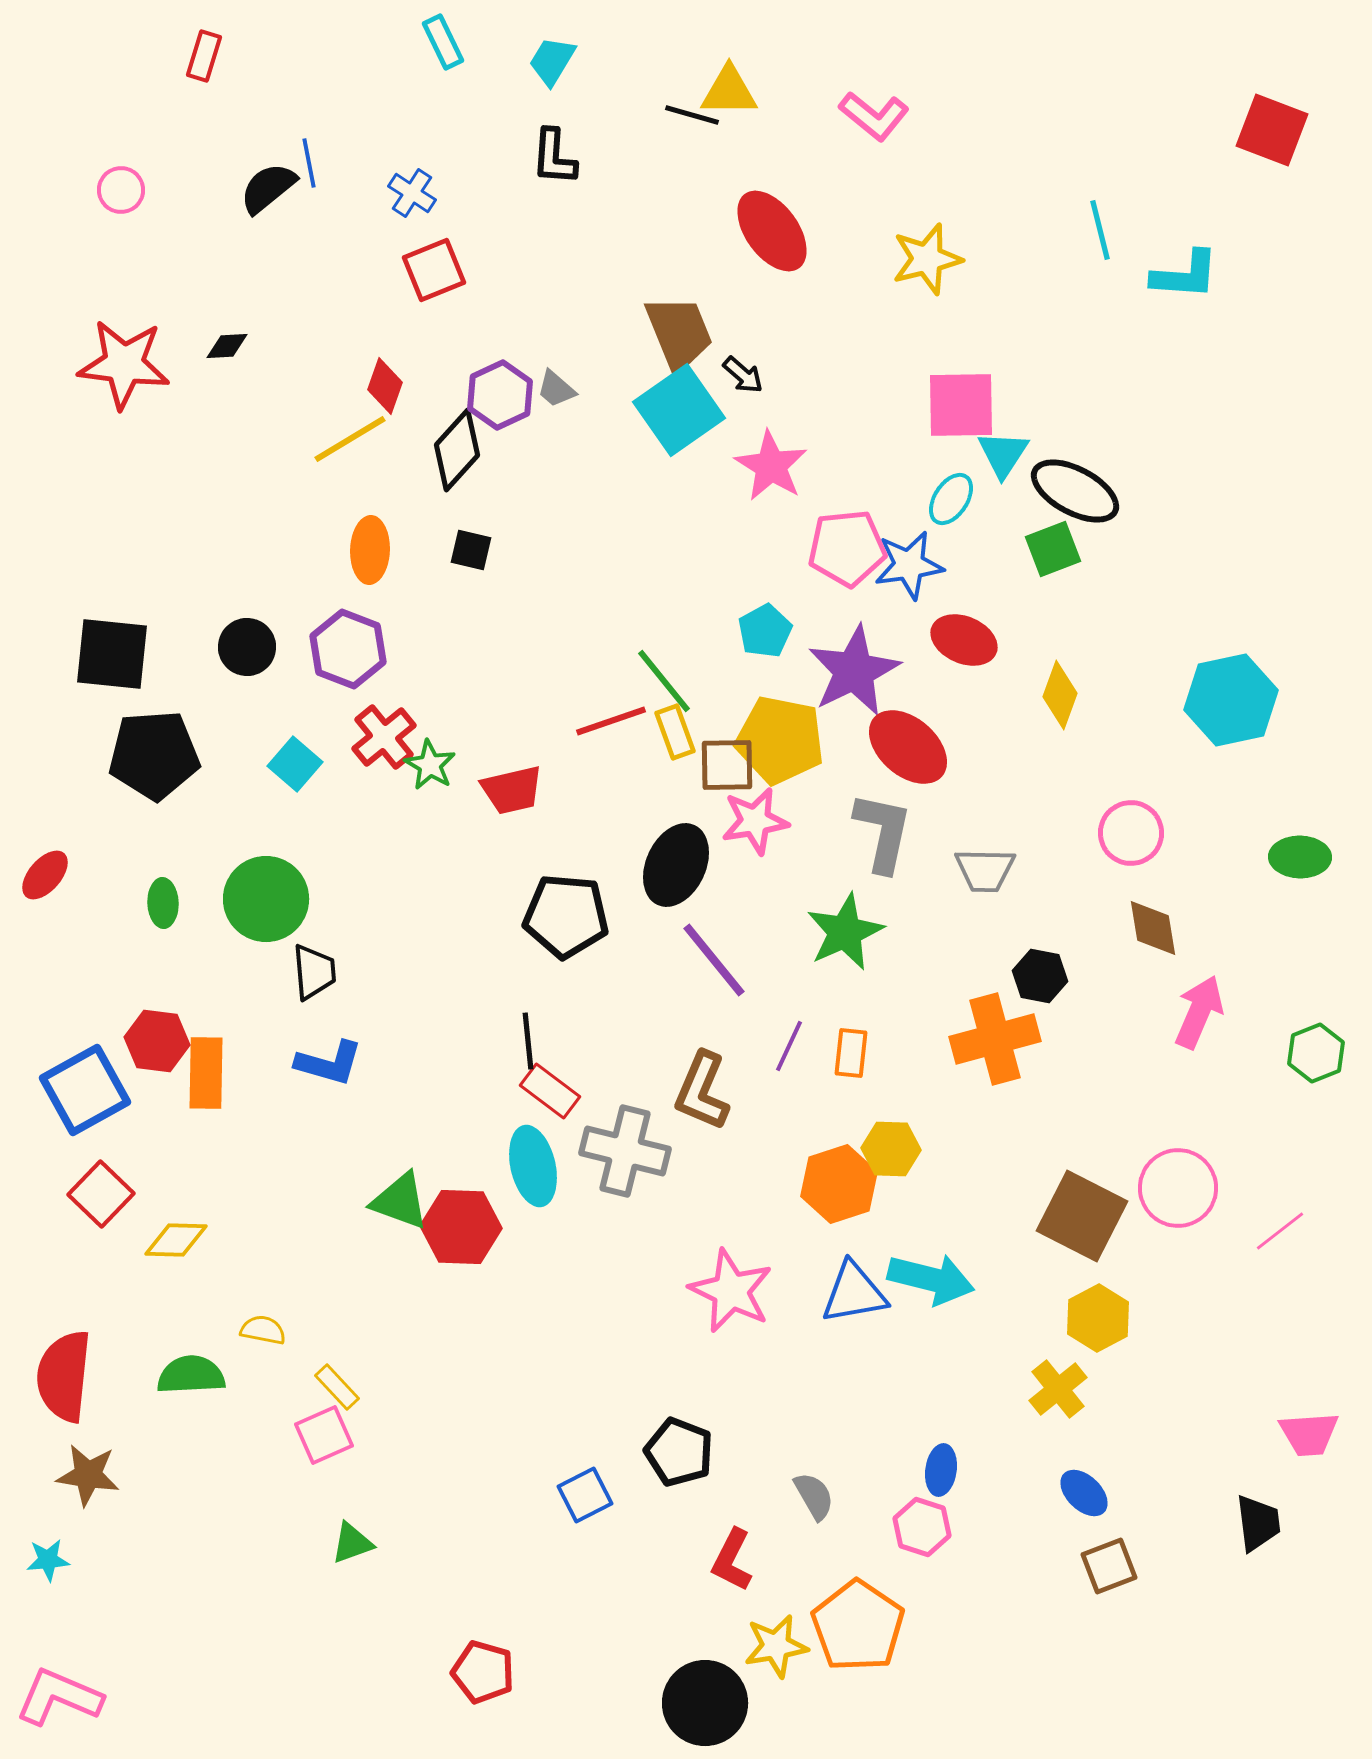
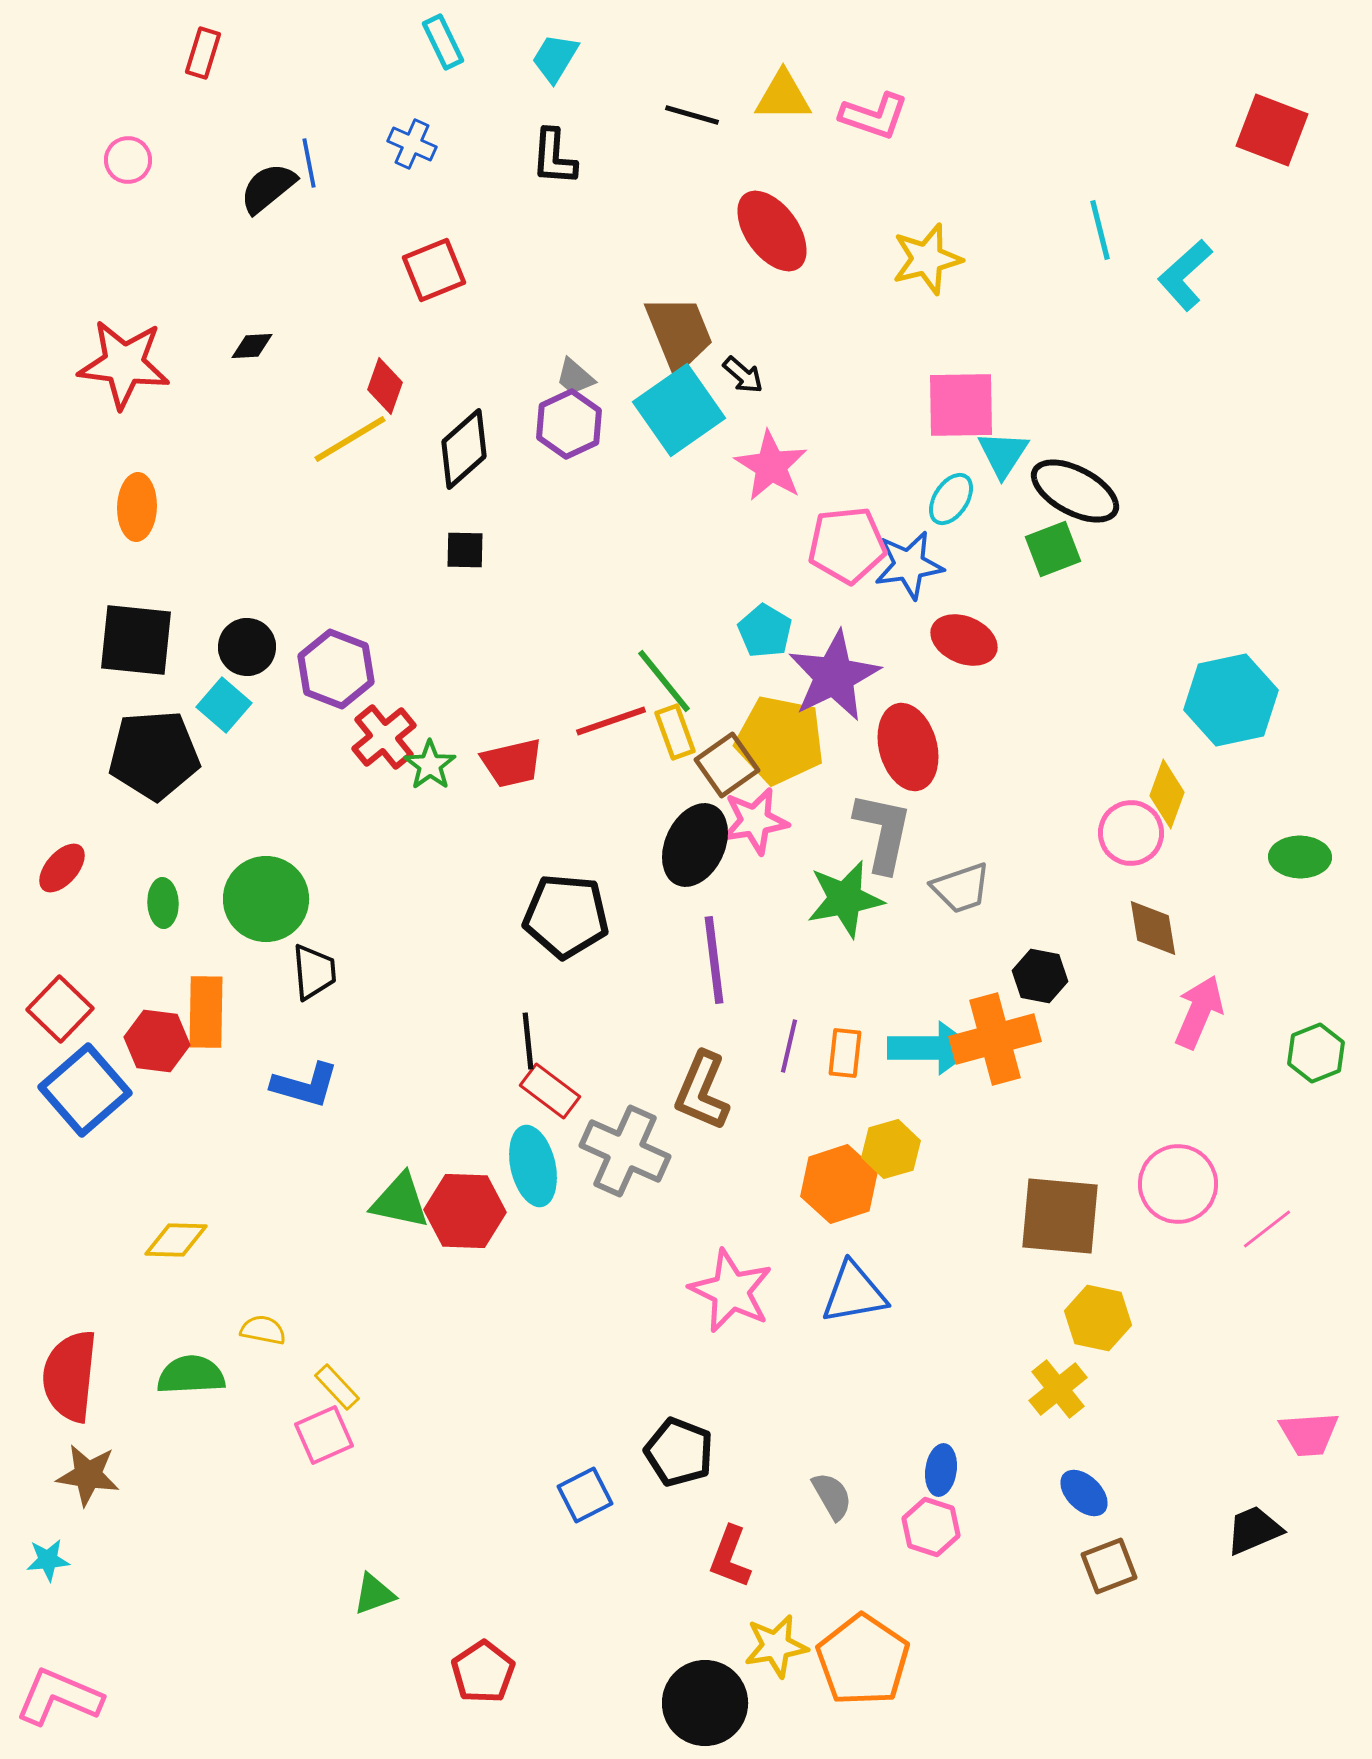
red rectangle at (204, 56): moved 1 px left, 3 px up
cyan trapezoid at (552, 61): moved 3 px right, 3 px up
yellow triangle at (729, 91): moved 54 px right, 5 px down
pink L-shape at (874, 116): rotated 20 degrees counterclockwise
pink circle at (121, 190): moved 7 px right, 30 px up
blue cross at (412, 193): moved 49 px up; rotated 9 degrees counterclockwise
cyan L-shape at (1185, 275): rotated 134 degrees clockwise
black diamond at (227, 346): moved 25 px right
gray trapezoid at (556, 389): moved 19 px right, 12 px up
purple hexagon at (500, 395): moved 69 px right, 29 px down
black diamond at (457, 450): moved 7 px right, 1 px up; rotated 6 degrees clockwise
pink pentagon at (847, 548): moved 3 px up
orange ellipse at (370, 550): moved 233 px left, 43 px up
black square at (471, 550): moved 6 px left; rotated 12 degrees counterclockwise
cyan pentagon at (765, 631): rotated 12 degrees counterclockwise
purple hexagon at (348, 649): moved 12 px left, 20 px down
black square at (112, 654): moved 24 px right, 14 px up
purple star at (854, 671): moved 20 px left, 5 px down
yellow diamond at (1060, 695): moved 107 px right, 99 px down
red ellipse at (908, 747): rotated 34 degrees clockwise
cyan square at (295, 764): moved 71 px left, 59 px up
green star at (430, 765): rotated 6 degrees clockwise
brown square at (727, 765): rotated 34 degrees counterclockwise
red trapezoid at (512, 790): moved 27 px up
black ellipse at (676, 865): moved 19 px right, 20 px up
gray trapezoid at (985, 870): moved 24 px left, 18 px down; rotated 20 degrees counterclockwise
red ellipse at (45, 875): moved 17 px right, 7 px up
green star at (845, 932): moved 33 px up; rotated 14 degrees clockwise
purple line at (714, 960): rotated 32 degrees clockwise
purple line at (789, 1046): rotated 12 degrees counterclockwise
orange rectangle at (851, 1053): moved 6 px left
blue L-shape at (329, 1063): moved 24 px left, 22 px down
orange rectangle at (206, 1073): moved 61 px up
blue square at (85, 1090): rotated 12 degrees counterclockwise
yellow hexagon at (891, 1149): rotated 18 degrees counterclockwise
gray cross at (625, 1151): rotated 10 degrees clockwise
pink circle at (1178, 1188): moved 4 px up
red square at (101, 1194): moved 41 px left, 185 px up
green triangle at (400, 1201): rotated 8 degrees counterclockwise
brown square at (1082, 1216): moved 22 px left; rotated 22 degrees counterclockwise
red hexagon at (461, 1227): moved 4 px right, 16 px up
pink line at (1280, 1231): moved 13 px left, 2 px up
cyan arrow at (931, 1279): moved 231 px up; rotated 14 degrees counterclockwise
yellow hexagon at (1098, 1318): rotated 20 degrees counterclockwise
red semicircle at (64, 1376): moved 6 px right
gray semicircle at (814, 1496): moved 18 px right
black trapezoid at (1258, 1523): moved 4 px left, 7 px down; rotated 106 degrees counterclockwise
pink hexagon at (922, 1527): moved 9 px right
green triangle at (352, 1543): moved 22 px right, 51 px down
red L-shape at (732, 1560): moved 2 px left, 3 px up; rotated 6 degrees counterclockwise
orange pentagon at (858, 1626): moved 5 px right, 34 px down
red pentagon at (483, 1672): rotated 22 degrees clockwise
